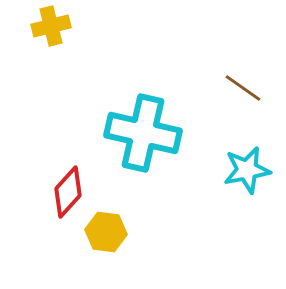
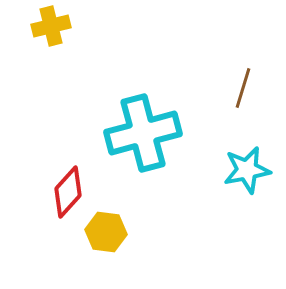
brown line: rotated 72 degrees clockwise
cyan cross: rotated 28 degrees counterclockwise
